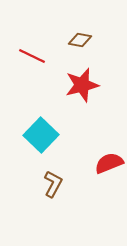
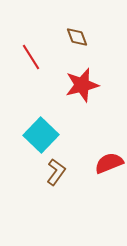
brown diamond: moved 3 px left, 3 px up; rotated 60 degrees clockwise
red line: moved 1 px left, 1 px down; rotated 32 degrees clockwise
brown L-shape: moved 3 px right, 12 px up; rotated 8 degrees clockwise
